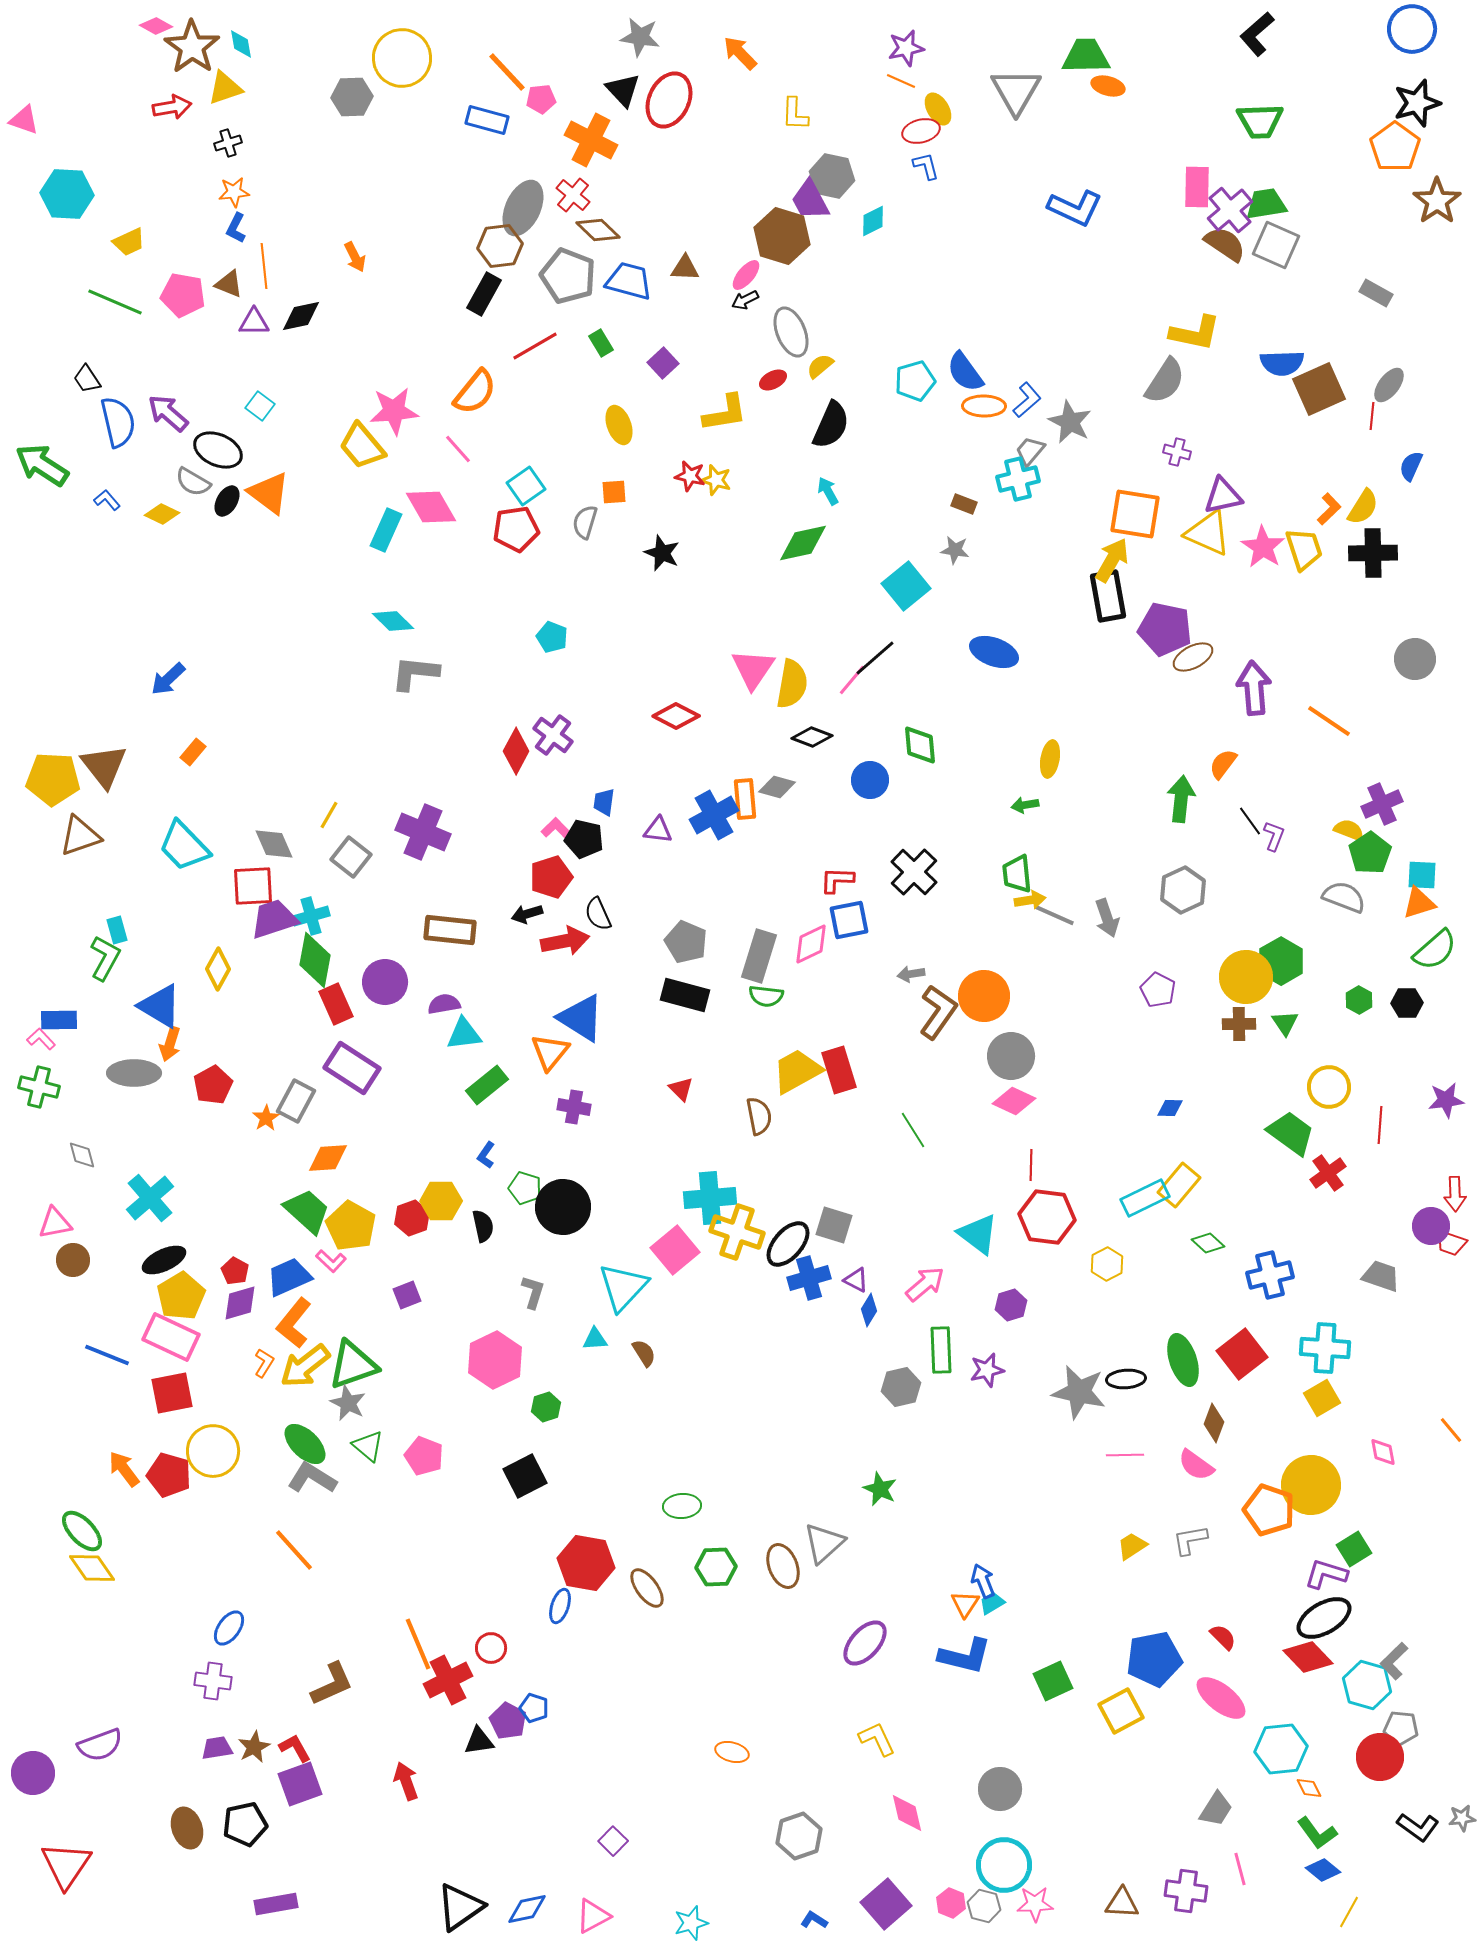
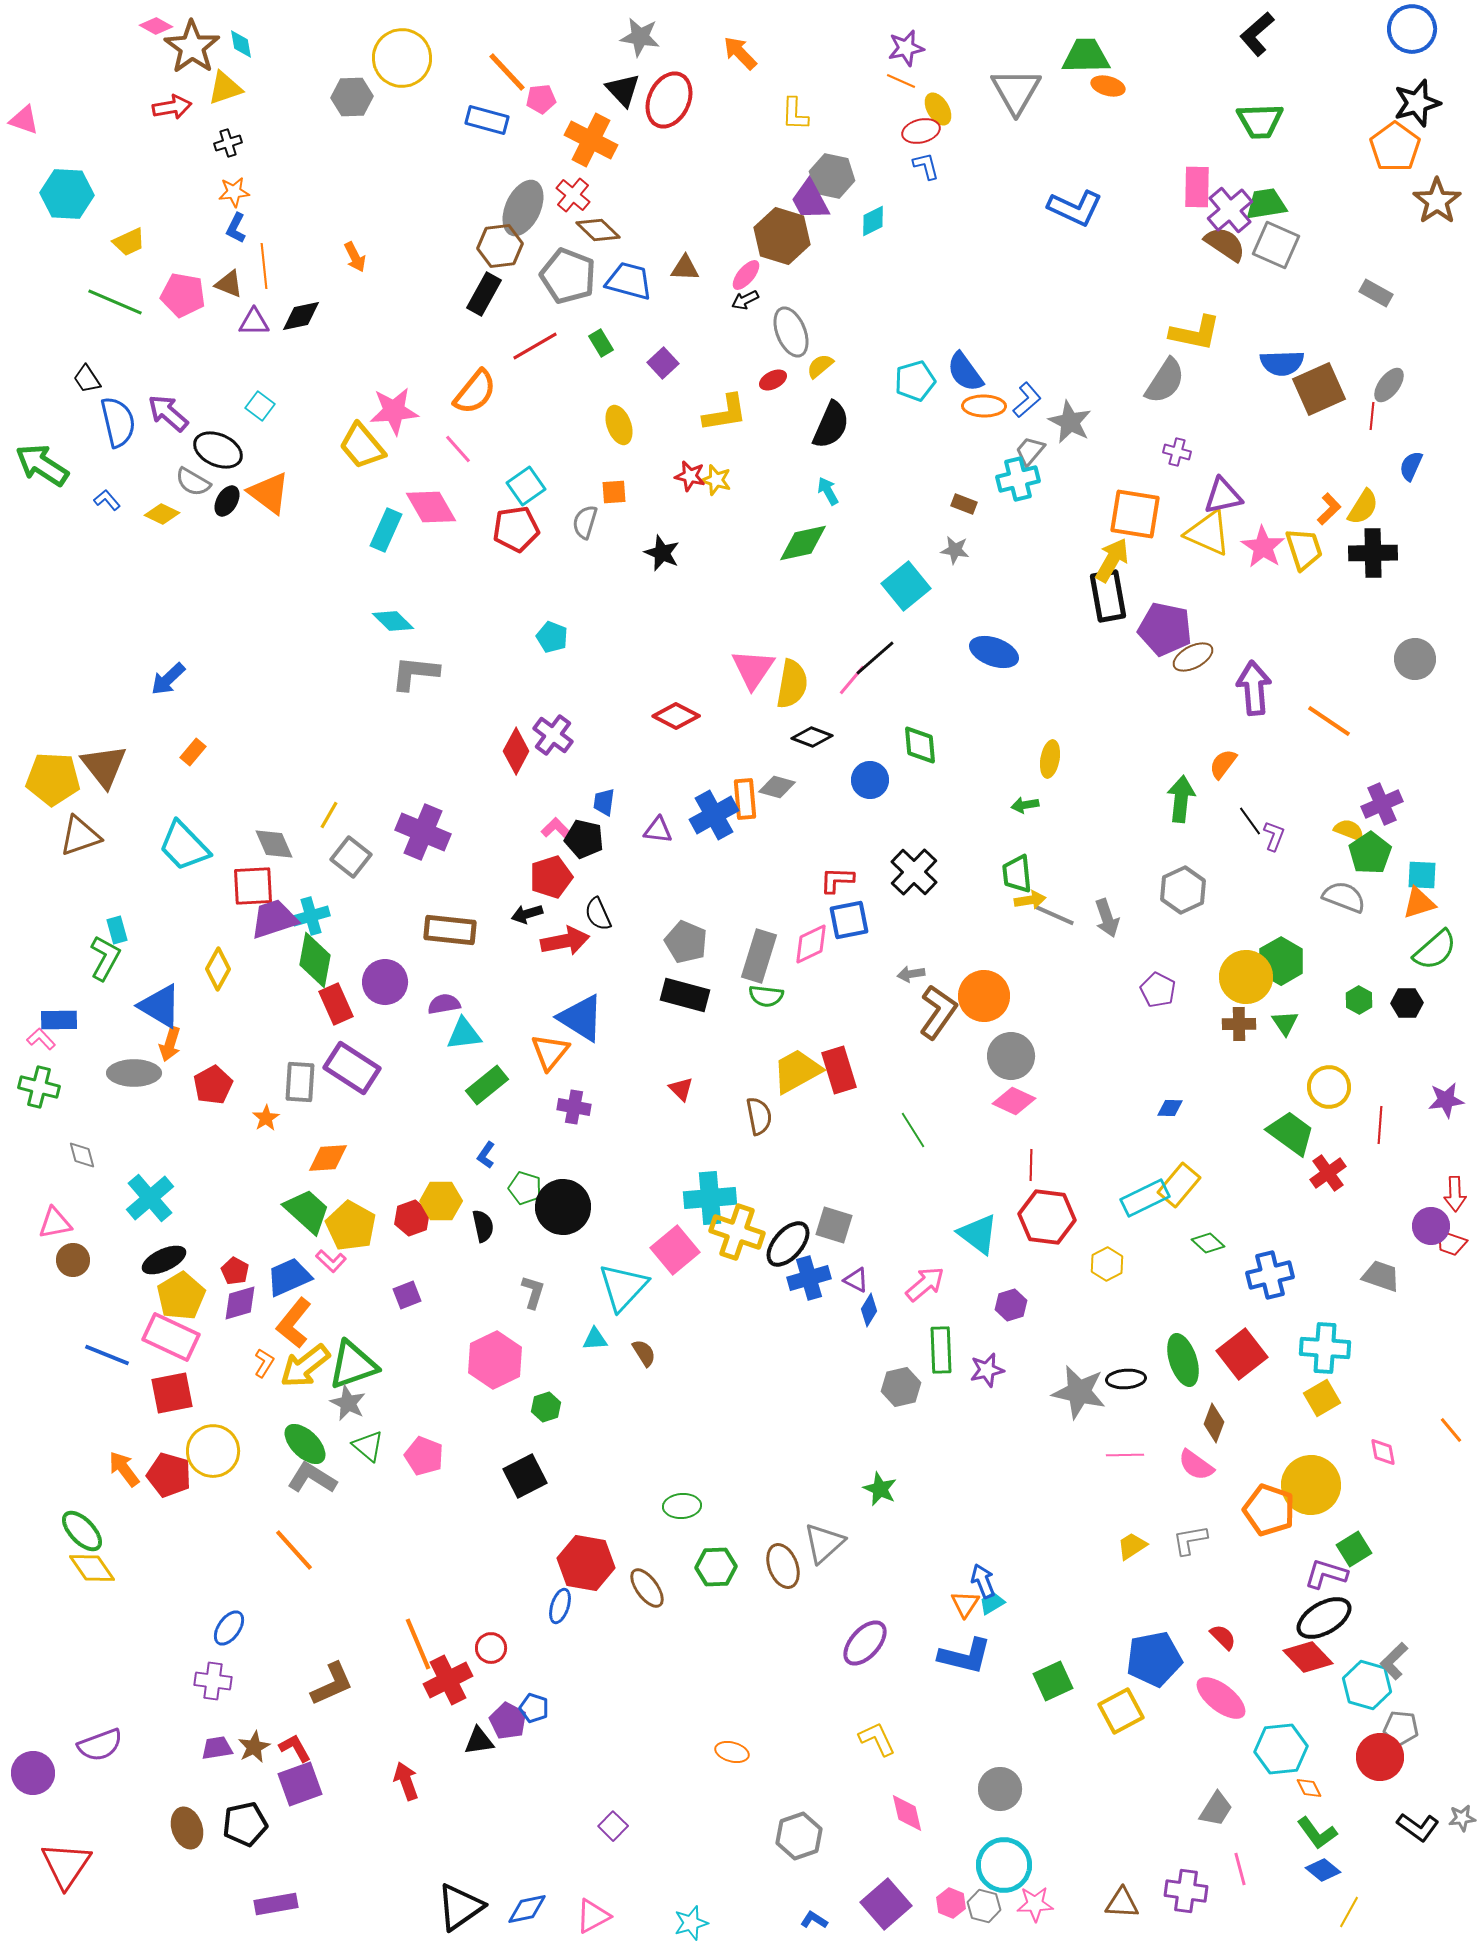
gray rectangle at (296, 1101): moved 4 px right, 19 px up; rotated 24 degrees counterclockwise
purple square at (613, 1841): moved 15 px up
